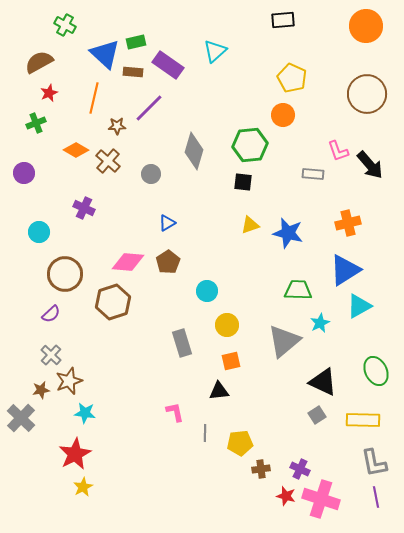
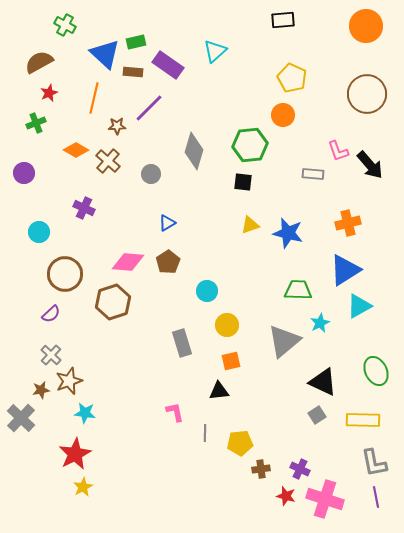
pink cross at (321, 499): moved 4 px right
